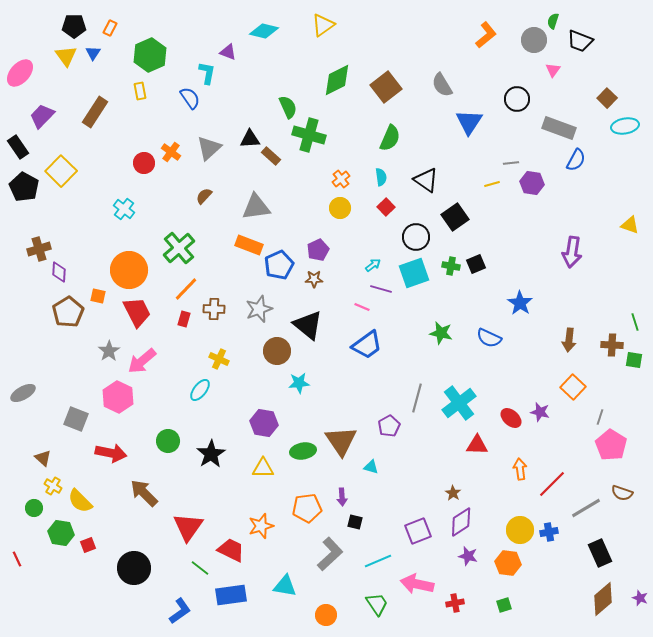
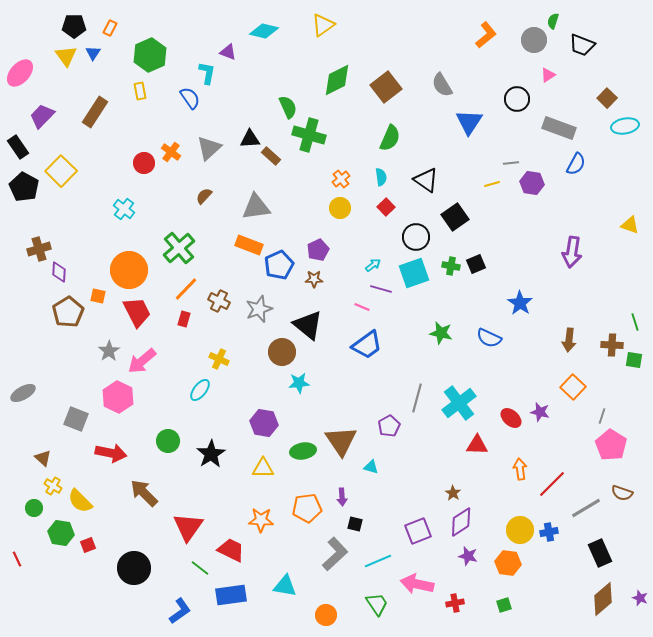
black trapezoid at (580, 41): moved 2 px right, 4 px down
pink triangle at (553, 70): moved 5 px left, 5 px down; rotated 21 degrees clockwise
blue semicircle at (576, 160): moved 4 px down
brown cross at (214, 309): moved 5 px right, 8 px up; rotated 25 degrees clockwise
brown circle at (277, 351): moved 5 px right, 1 px down
gray line at (600, 417): moved 2 px right, 1 px up
black square at (355, 522): moved 2 px down
orange star at (261, 526): moved 6 px up; rotated 20 degrees clockwise
gray L-shape at (330, 554): moved 5 px right
